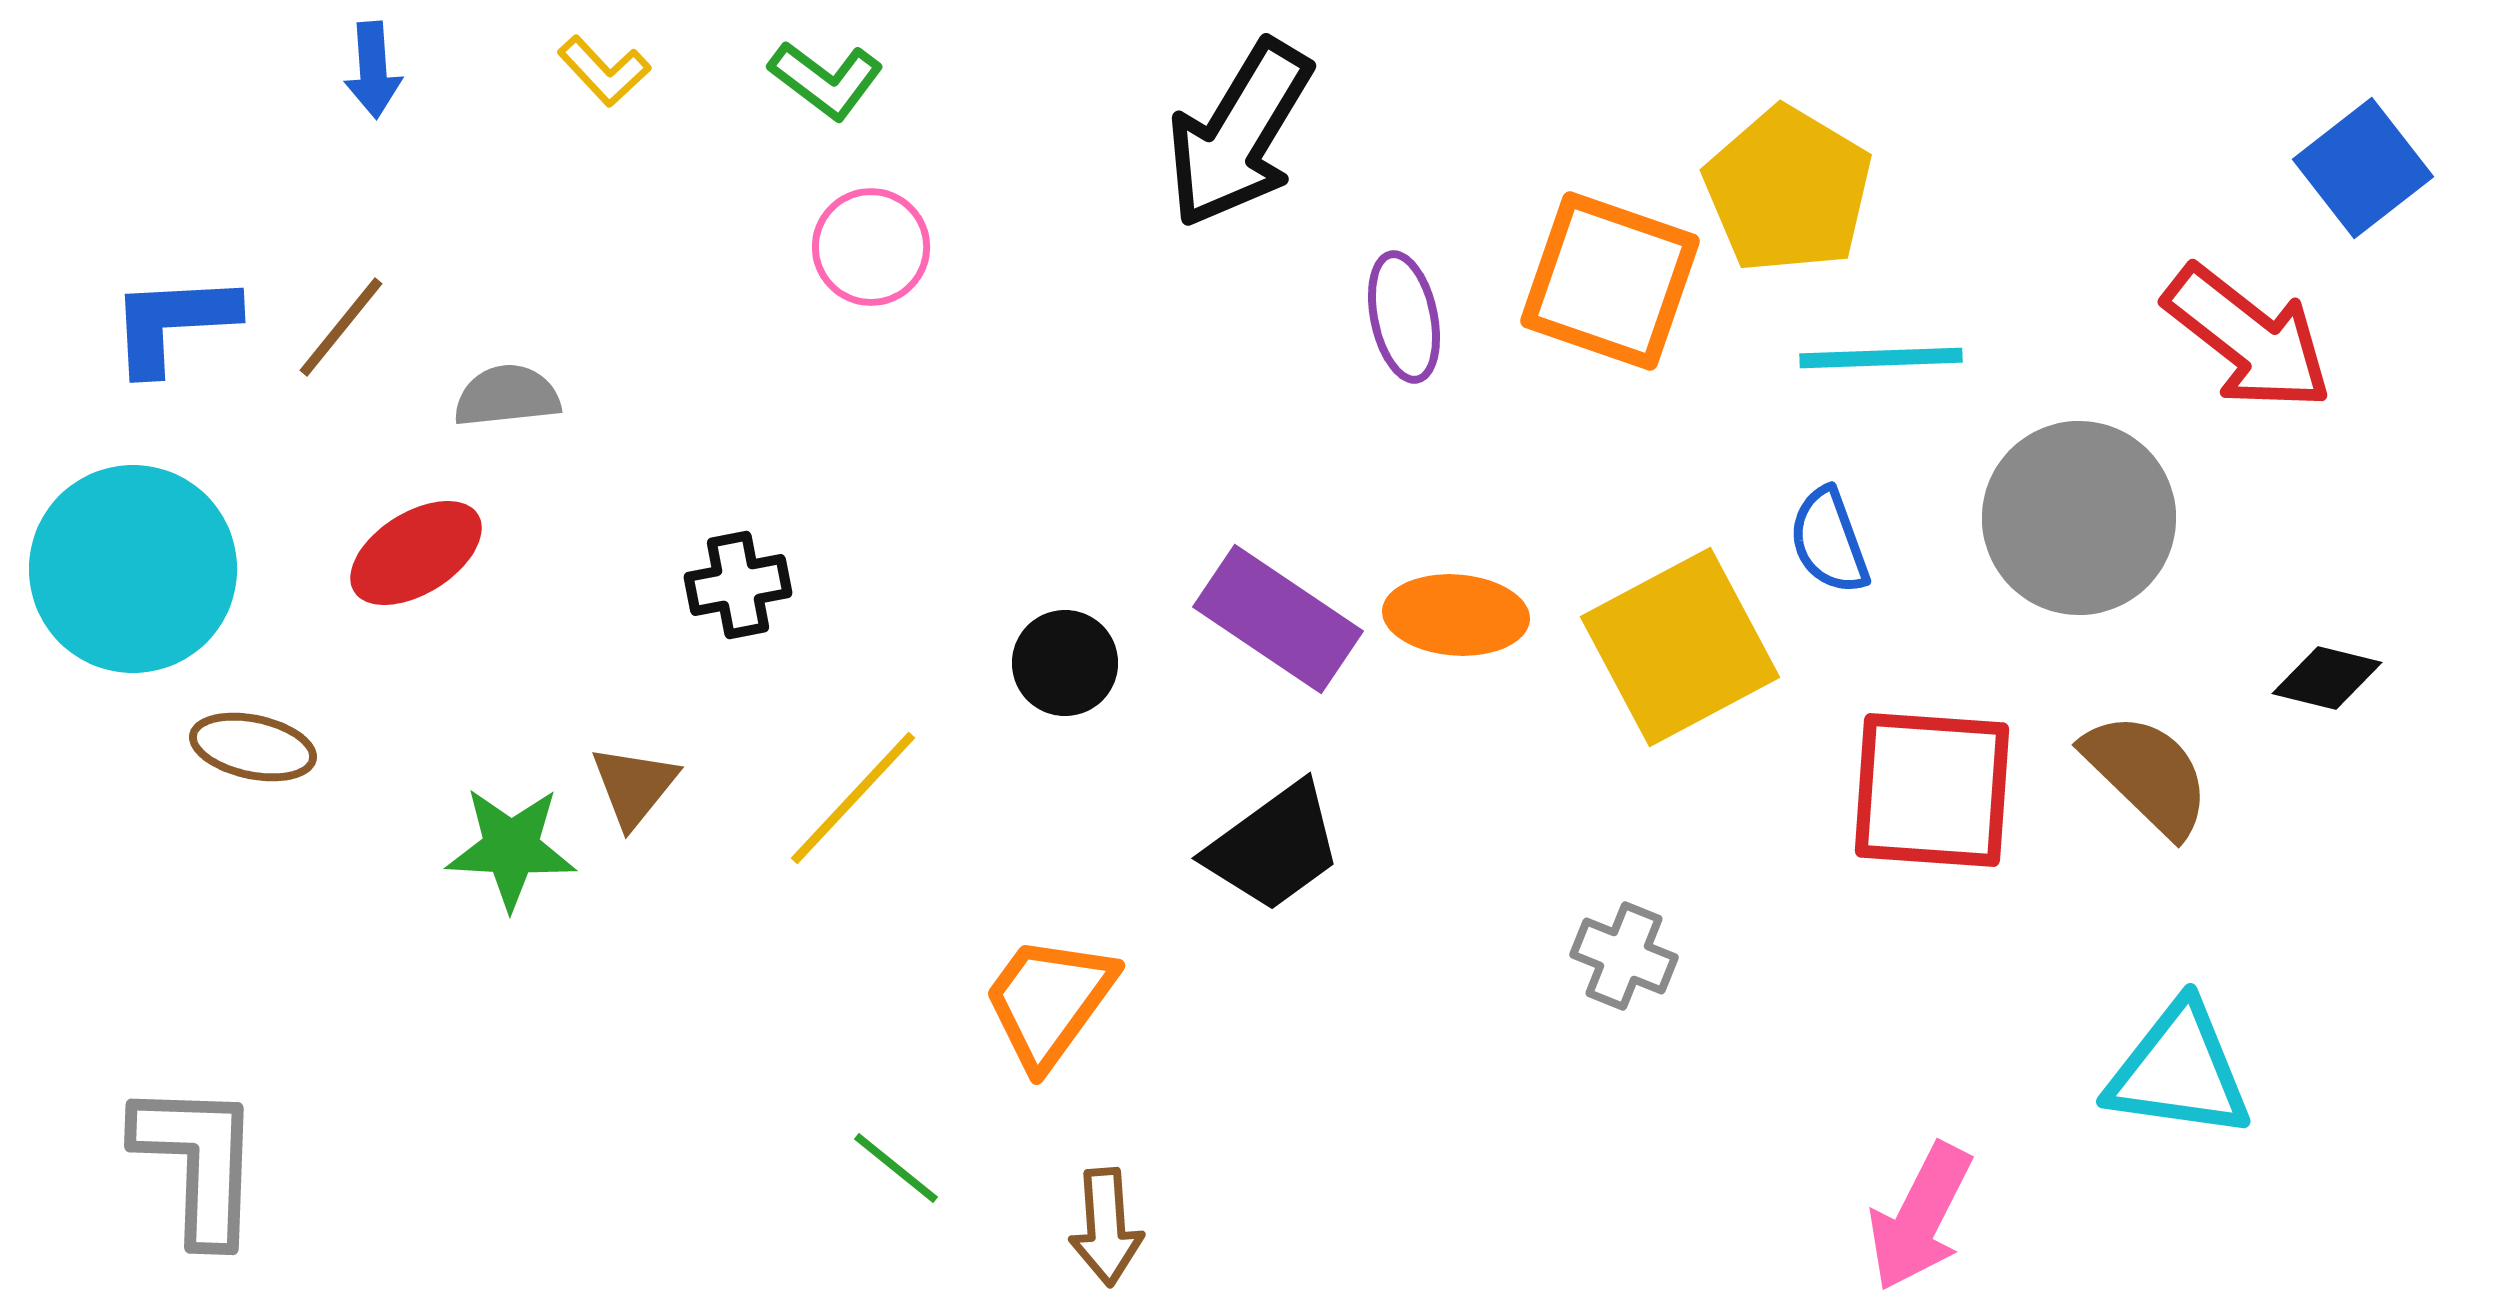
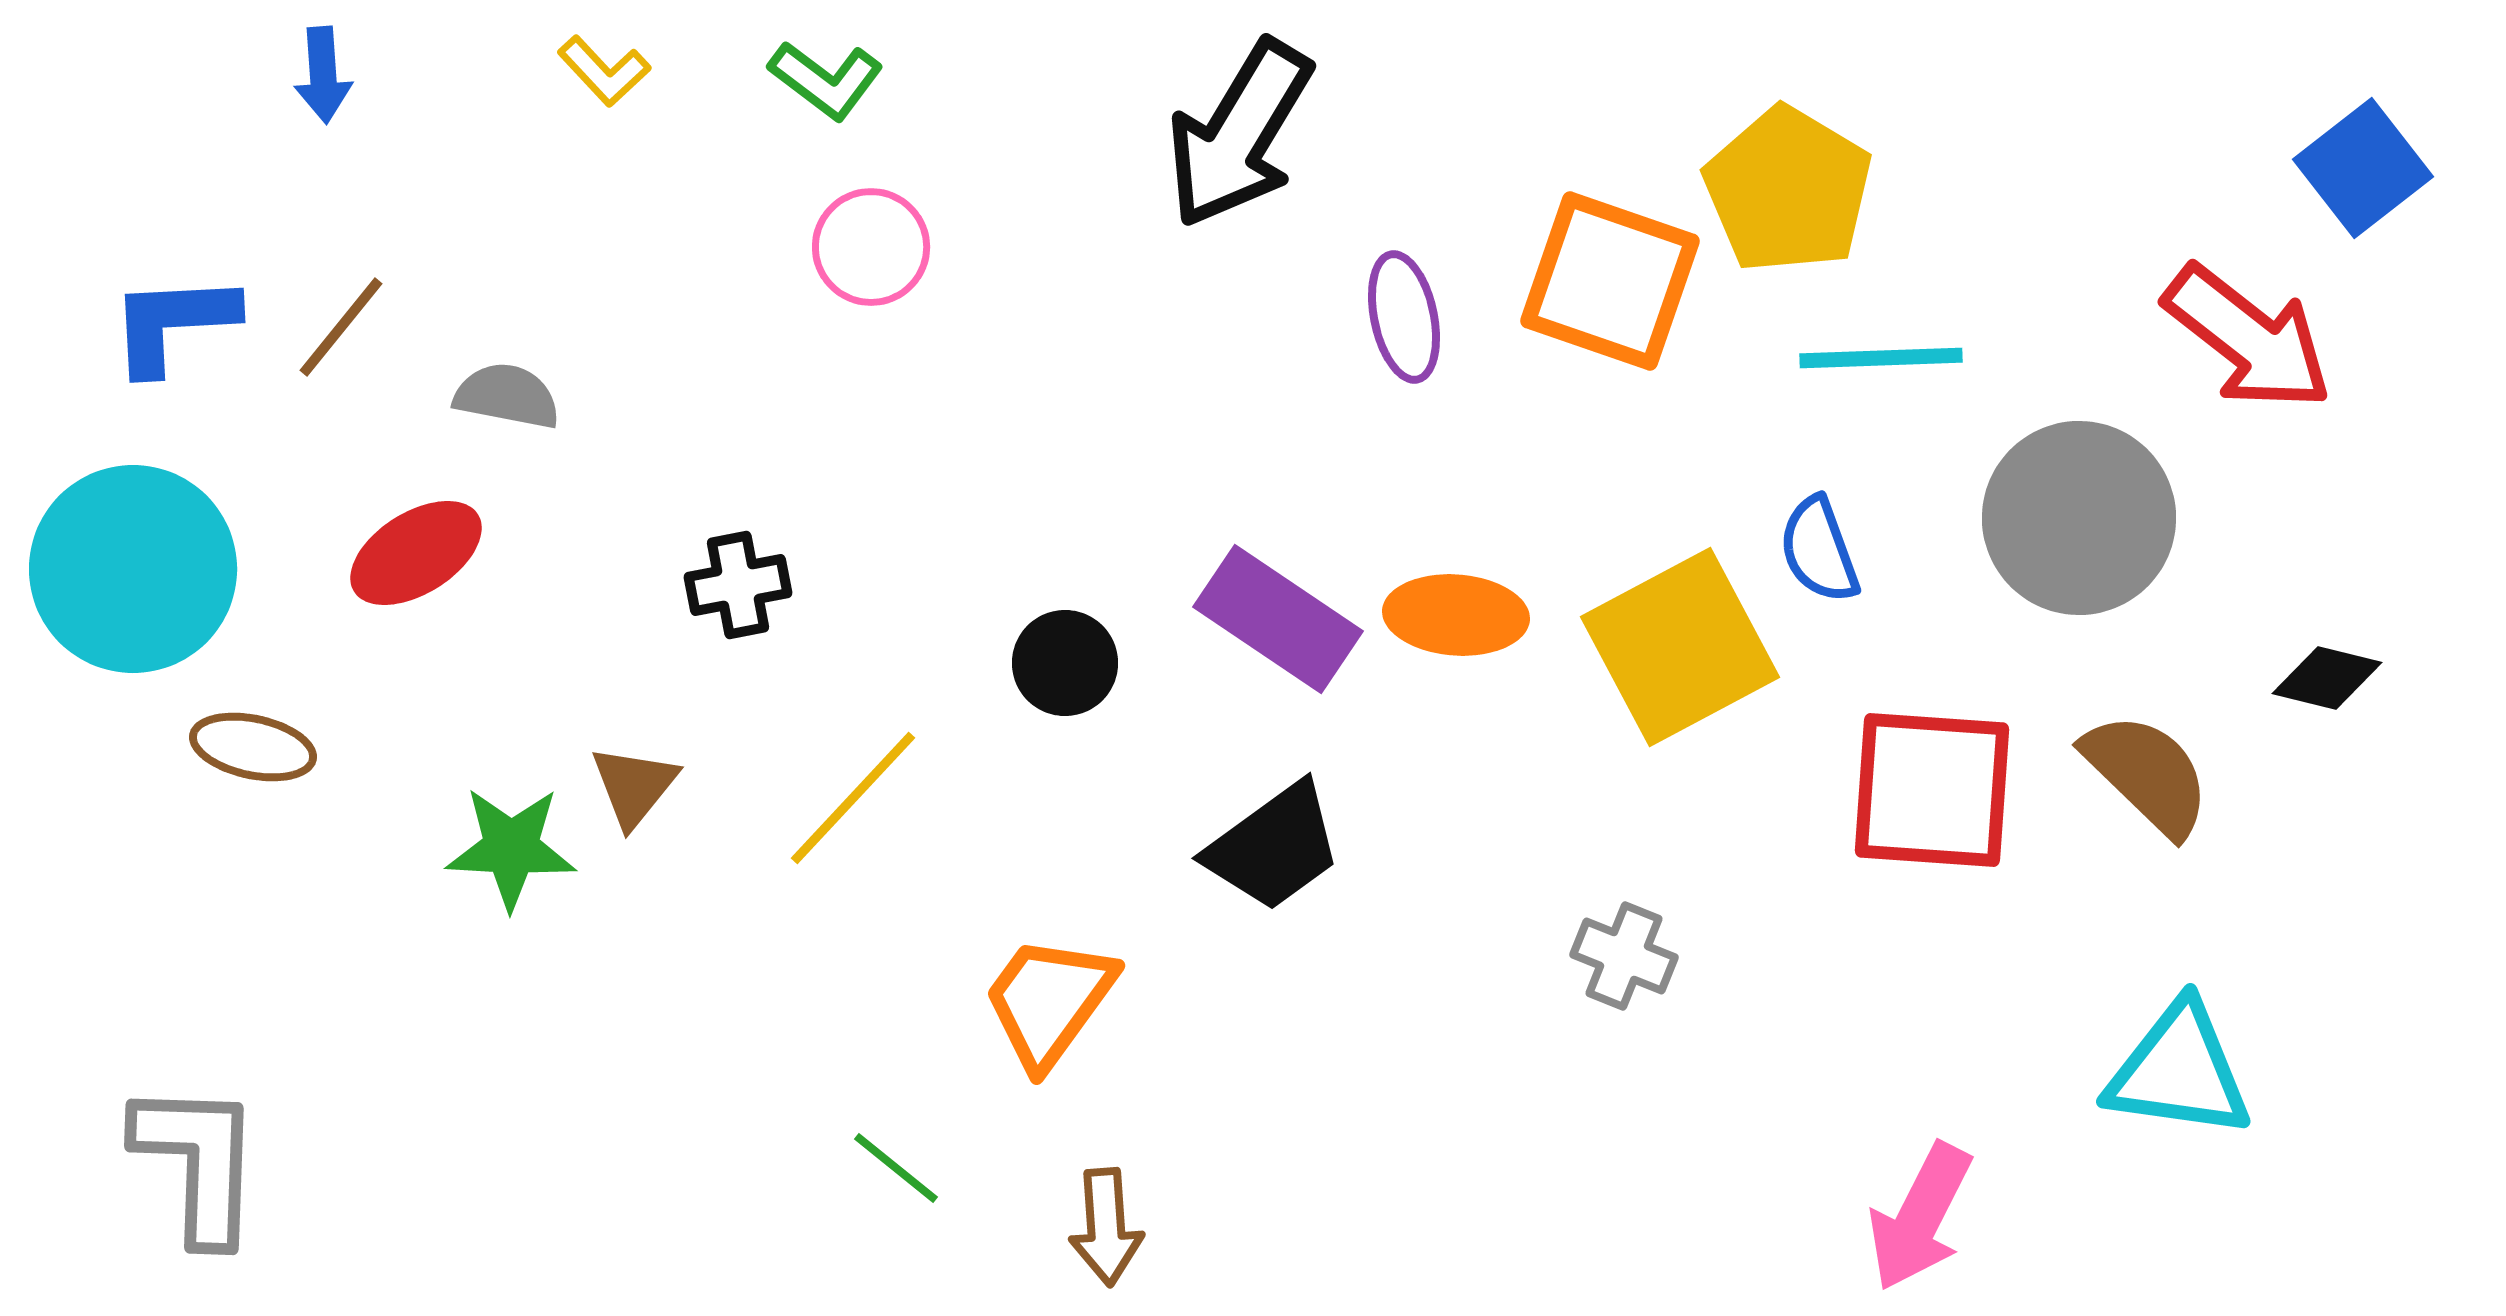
blue arrow: moved 50 px left, 5 px down
gray semicircle: rotated 17 degrees clockwise
blue semicircle: moved 10 px left, 9 px down
